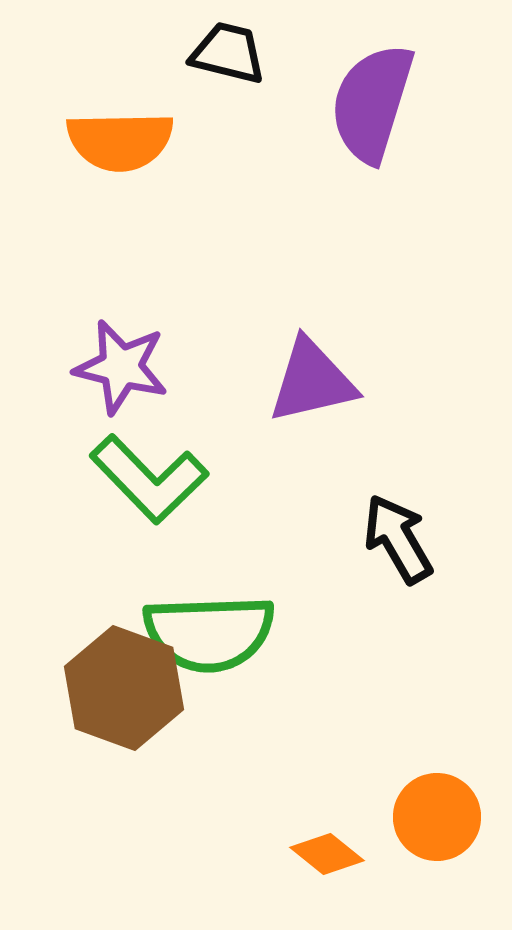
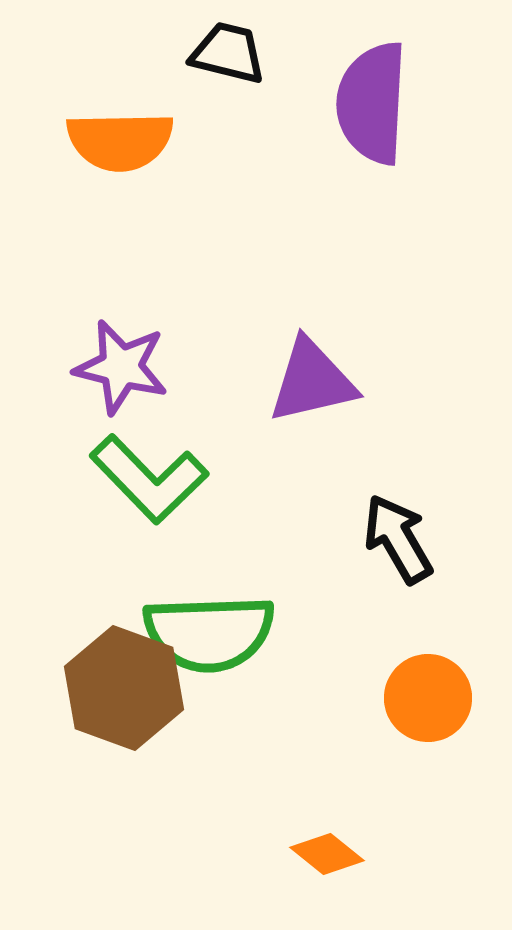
purple semicircle: rotated 14 degrees counterclockwise
orange circle: moved 9 px left, 119 px up
